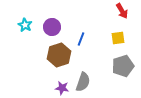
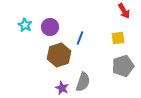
red arrow: moved 2 px right
purple circle: moved 2 px left
blue line: moved 1 px left, 1 px up
purple star: rotated 16 degrees clockwise
